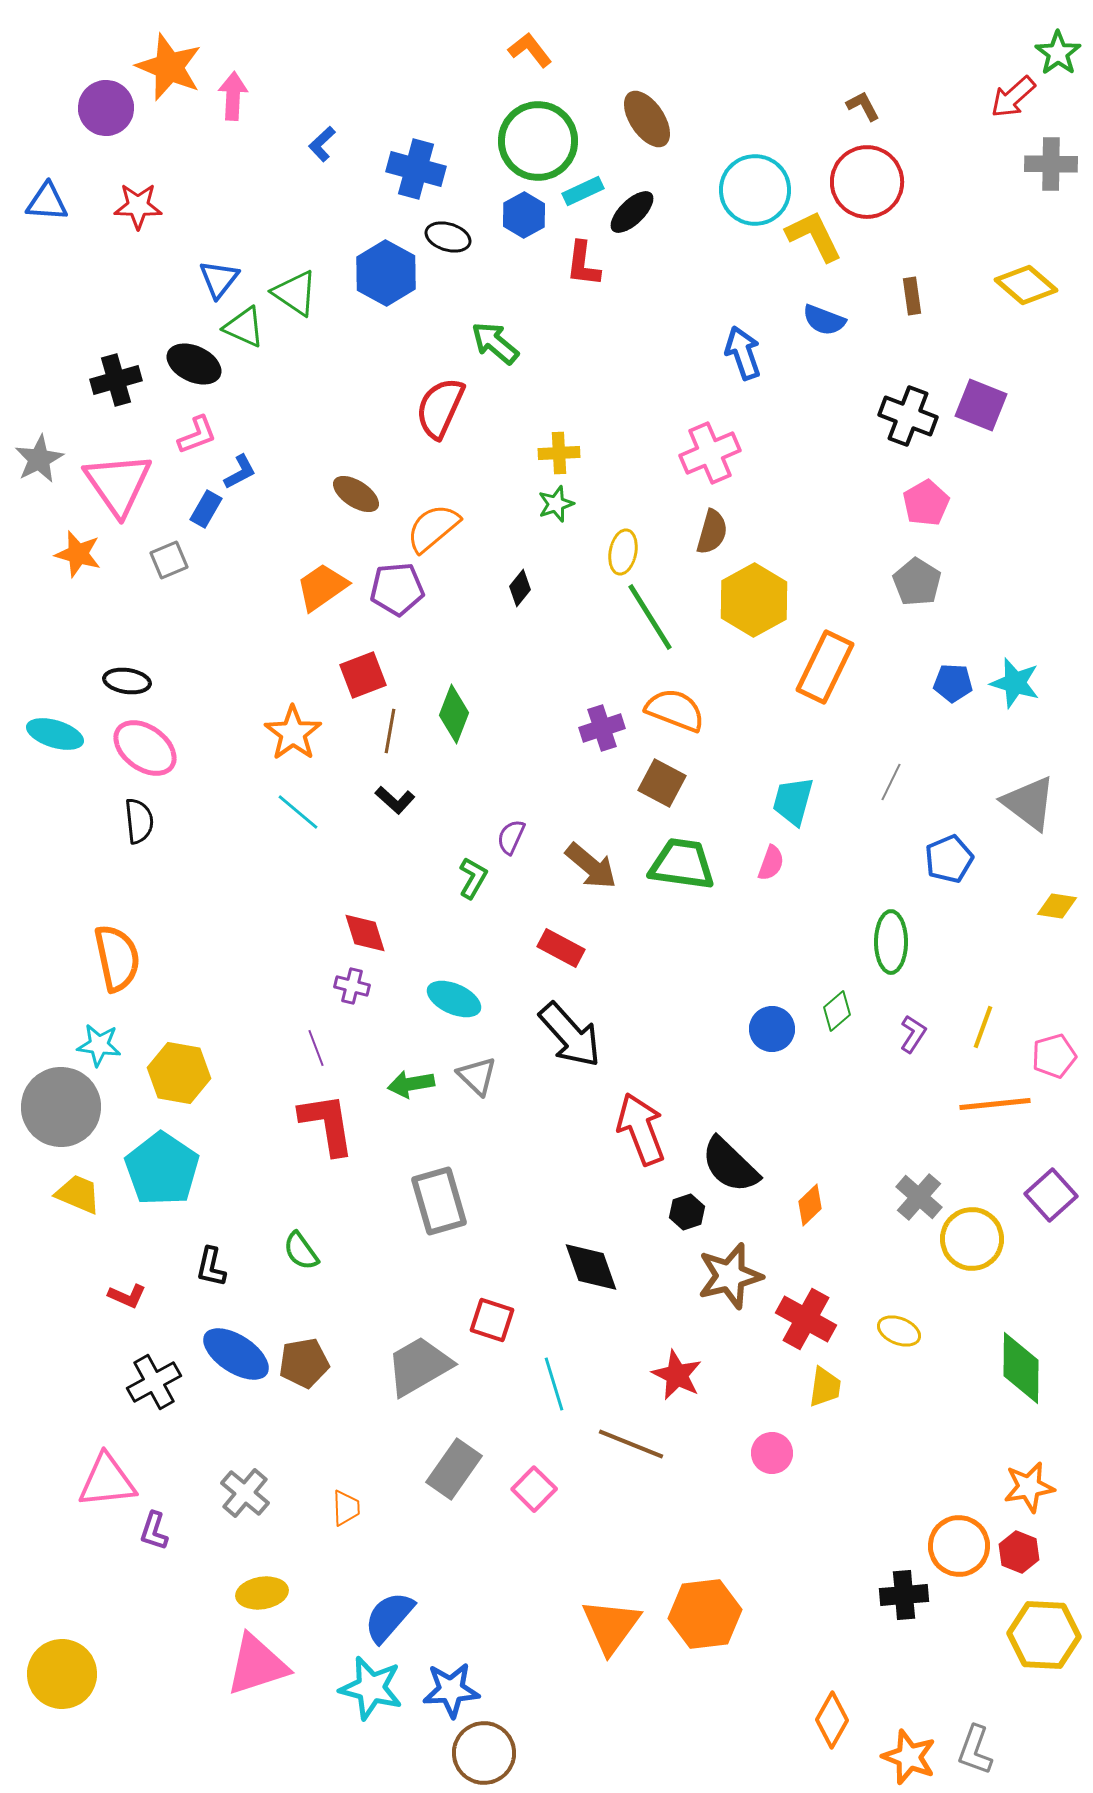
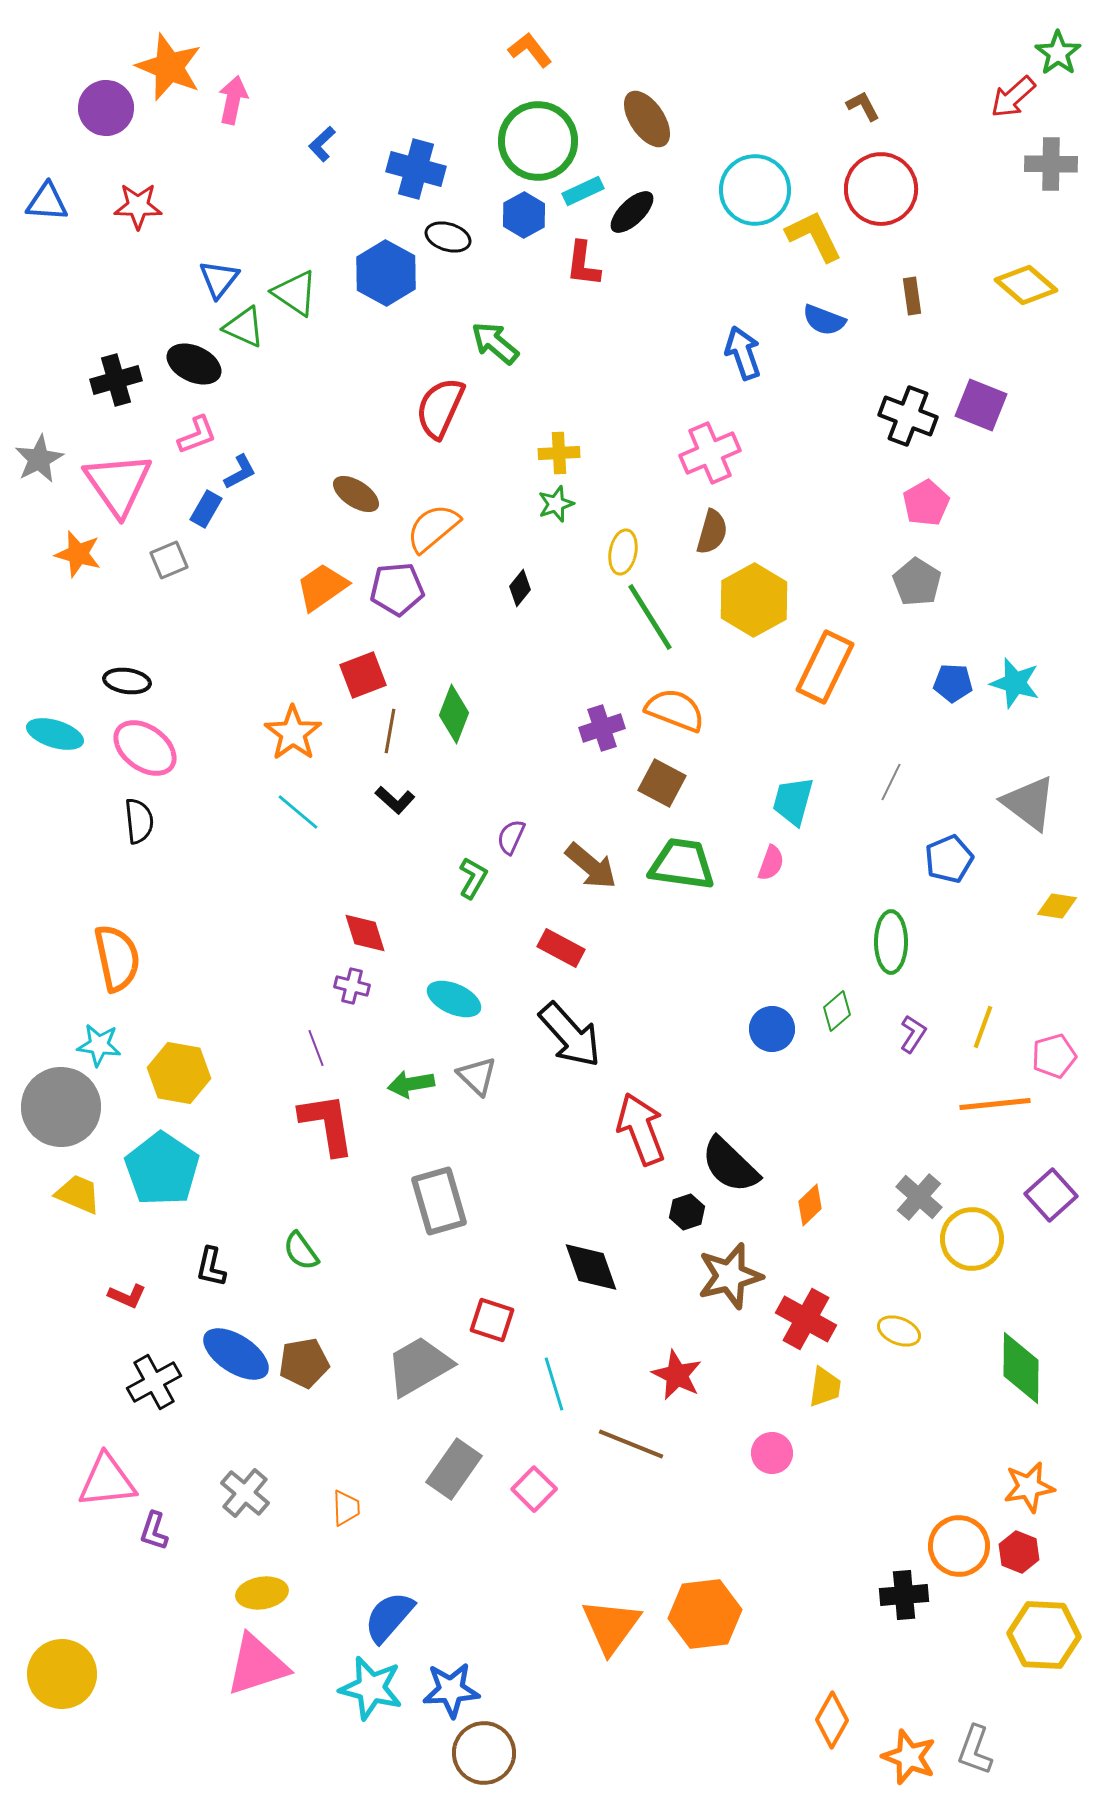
pink arrow at (233, 96): moved 4 px down; rotated 9 degrees clockwise
red circle at (867, 182): moved 14 px right, 7 px down
